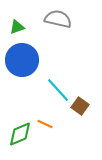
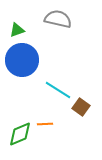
green triangle: moved 3 px down
cyan line: rotated 16 degrees counterclockwise
brown square: moved 1 px right, 1 px down
orange line: rotated 28 degrees counterclockwise
